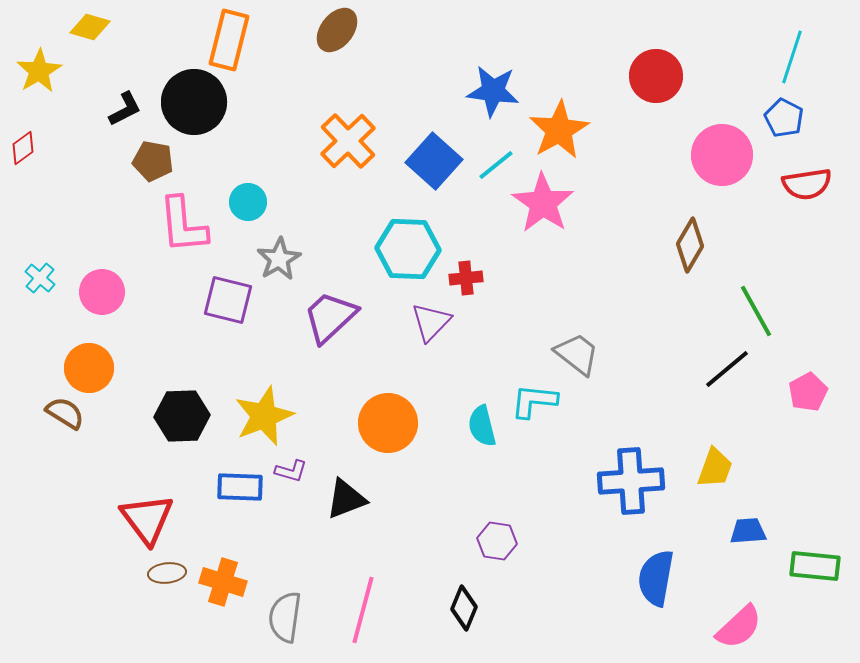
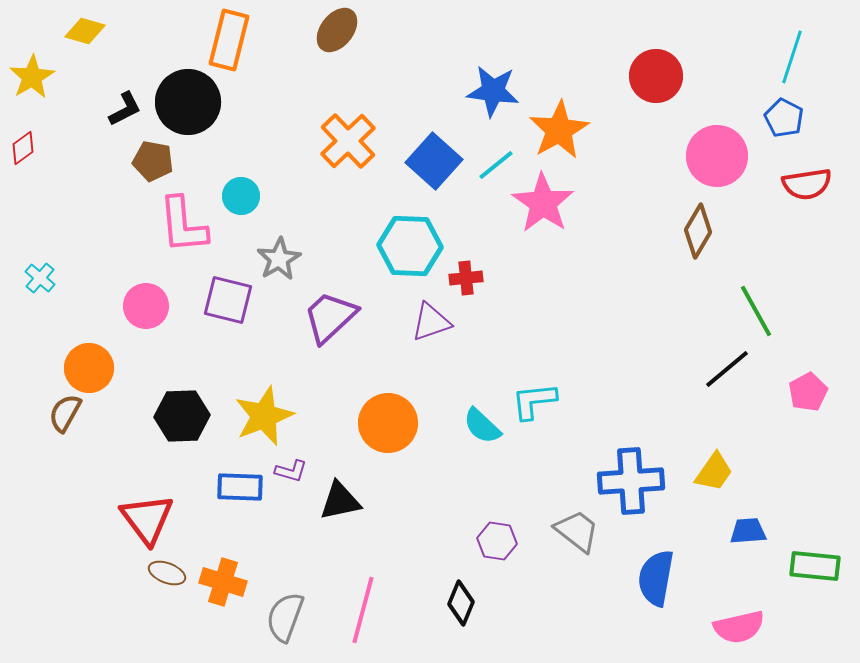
yellow diamond at (90, 27): moved 5 px left, 4 px down
yellow star at (39, 71): moved 7 px left, 6 px down
black circle at (194, 102): moved 6 px left
pink circle at (722, 155): moved 5 px left, 1 px down
cyan circle at (248, 202): moved 7 px left, 6 px up
brown diamond at (690, 245): moved 8 px right, 14 px up
cyan hexagon at (408, 249): moved 2 px right, 3 px up
pink circle at (102, 292): moved 44 px right, 14 px down
purple triangle at (431, 322): rotated 27 degrees clockwise
gray trapezoid at (577, 354): moved 177 px down
cyan L-shape at (534, 401): rotated 12 degrees counterclockwise
brown semicircle at (65, 413): rotated 93 degrees counterclockwise
cyan semicircle at (482, 426): rotated 33 degrees counterclockwise
yellow trapezoid at (715, 468): moved 1 px left, 4 px down; rotated 15 degrees clockwise
black triangle at (346, 499): moved 6 px left, 2 px down; rotated 9 degrees clockwise
brown ellipse at (167, 573): rotated 27 degrees clockwise
black diamond at (464, 608): moved 3 px left, 5 px up
gray semicircle at (285, 617): rotated 12 degrees clockwise
pink semicircle at (739, 627): rotated 30 degrees clockwise
